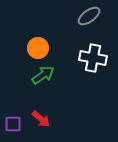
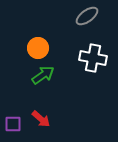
gray ellipse: moved 2 px left
